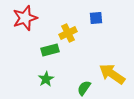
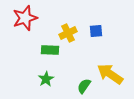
blue square: moved 13 px down
green rectangle: rotated 18 degrees clockwise
yellow arrow: moved 2 px left
green semicircle: moved 2 px up
